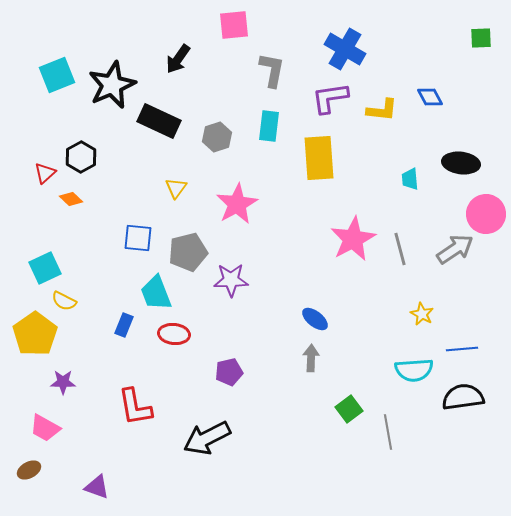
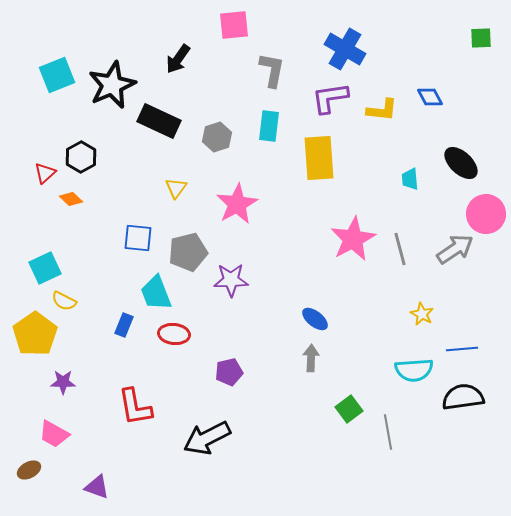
black ellipse at (461, 163): rotated 36 degrees clockwise
pink trapezoid at (45, 428): moved 9 px right, 6 px down
